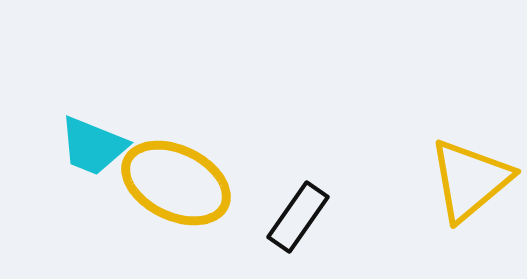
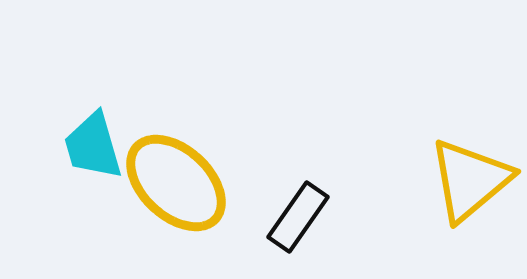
cyan trapezoid: rotated 52 degrees clockwise
yellow ellipse: rotated 17 degrees clockwise
